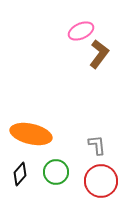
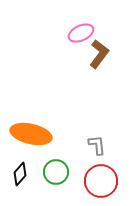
pink ellipse: moved 2 px down
